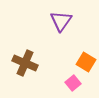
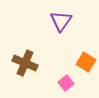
pink square: moved 7 px left
